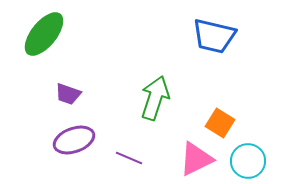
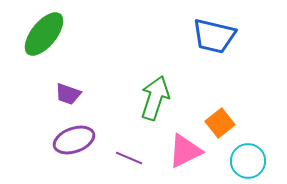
orange square: rotated 20 degrees clockwise
pink triangle: moved 11 px left, 8 px up
